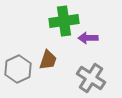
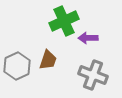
green cross: rotated 16 degrees counterclockwise
gray hexagon: moved 1 px left, 3 px up
gray cross: moved 2 px right, 3 px up; rotated 12 degrees counterclockwise
